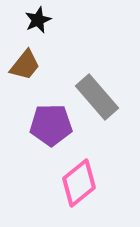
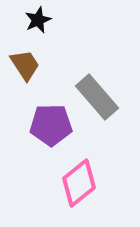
brown trapezoid: rotated 72 degrees counterclockwise
